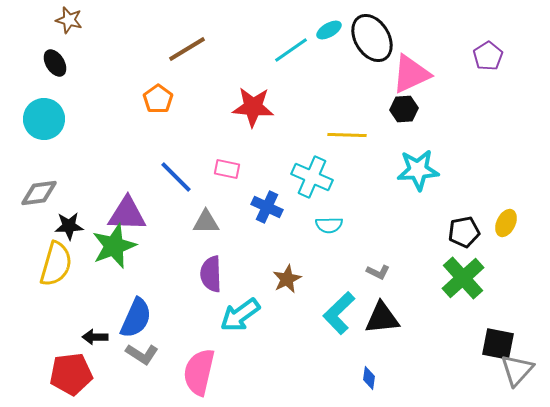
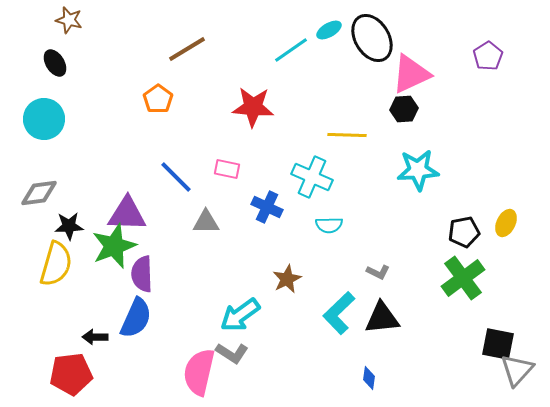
purple semicircle at (211, 274): moved 69 px left
green cross at (463, 278): rotated 6 degrees clockwise
gray L-shape at (142, 354): moved 90 px right, 1 px up
